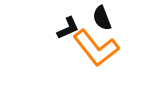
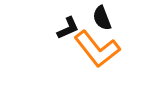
orange L-shape: moved 1 px right, 1 px down
